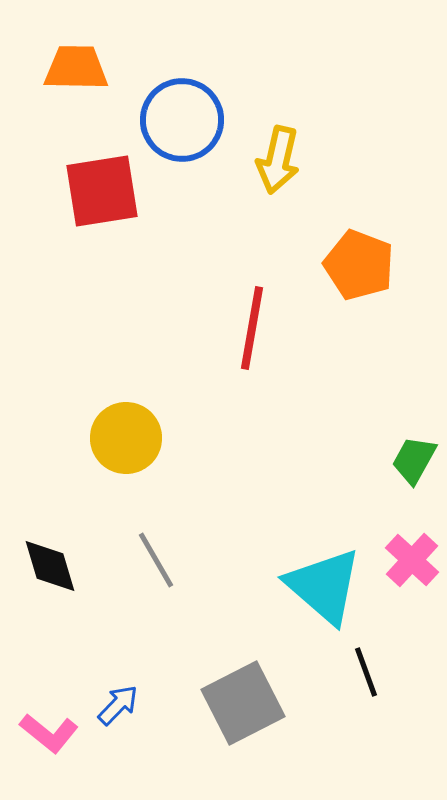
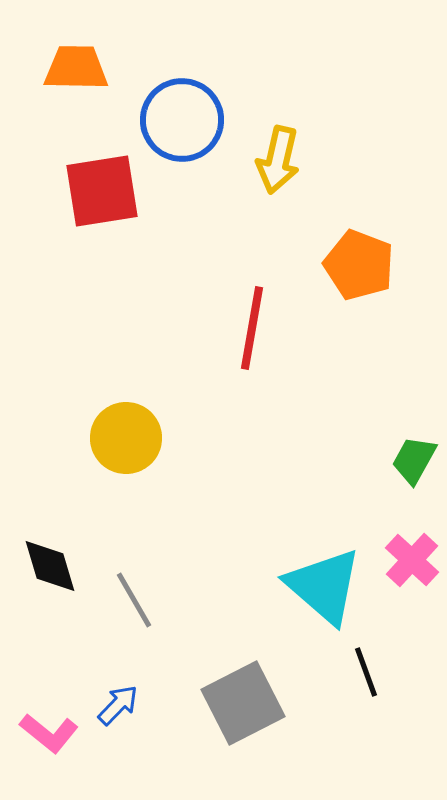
gray line: moved 22 px left, 40 px down
